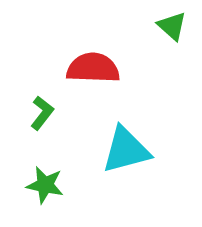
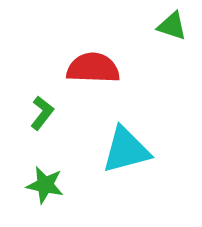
green triangle: rotated 24 degrees counterclockwise
